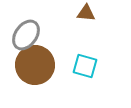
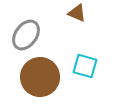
brown triangle: moved 9 px left; rotated 18 degrees clockwise
brown circle: moved 5 px right, 12 px down
